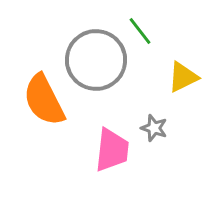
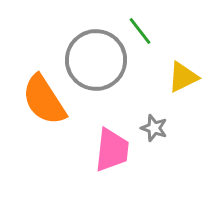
orange semicircle: rotated 6 degrees counterclockwise
